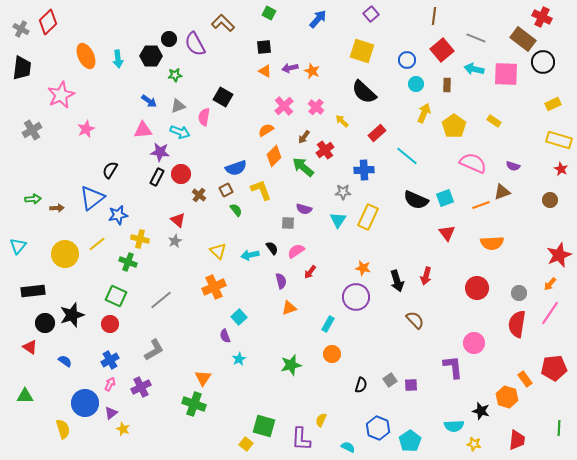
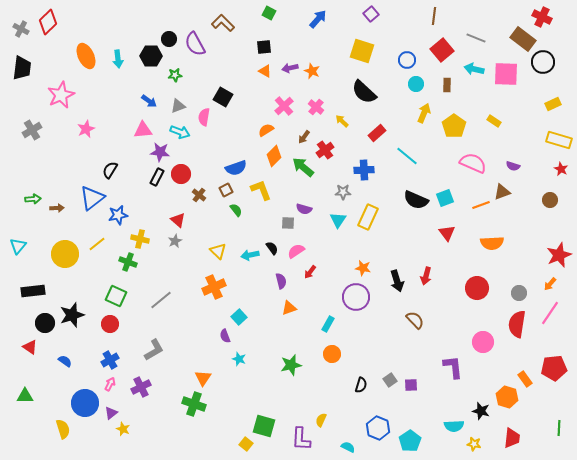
pink circle at (474, 343): moved 9 px right, 1 px up
cyan star at (239, 359): rotated 24 degrees counterclockwise
red trapezoid at (517, 440): moved 5 px left, 2 px up
